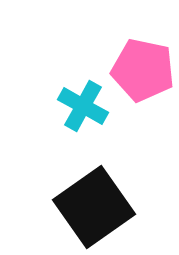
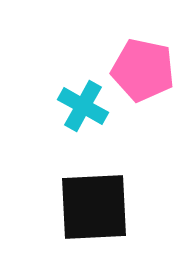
black square: rotated 32 degrees clockwise
